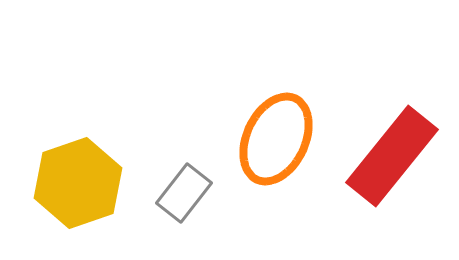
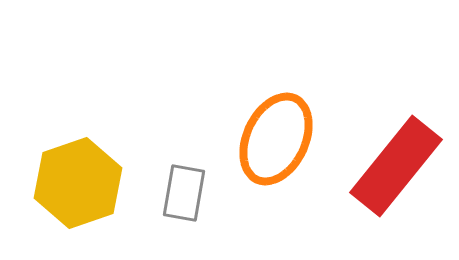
red rectangle: moved 4 px right, 10 px down
gray rectangle: rotated 28 degrees counterclockwise
